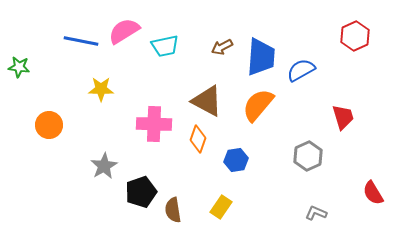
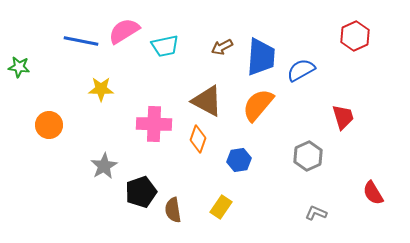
blue hexagon: moved 3 px right
